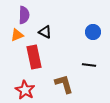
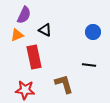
purple semicircle: rotated 24 degrees clockwise
black triangle: moved 2 px up
red star: rotated 24 degrees counterclockwise
